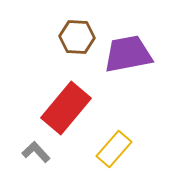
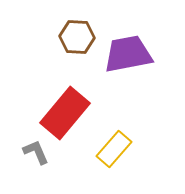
red rectangle: moved 1 px left, 5 px down
gray L-shape: rotated 20 degrees clockwise
